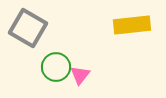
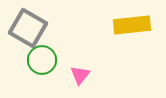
green circle: moved 14 px left, 7 px up
